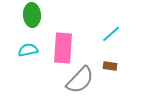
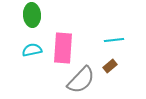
cyan line: moved 3 px right, 6 px down; rotated 36 degrees clockwise
cyan semicircle: moved 4 px right
brown rectangle: rotated 48 degrees counterclockwise
gray semicircle: moved 1 px right
